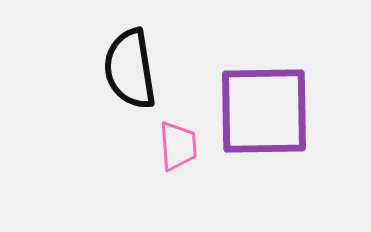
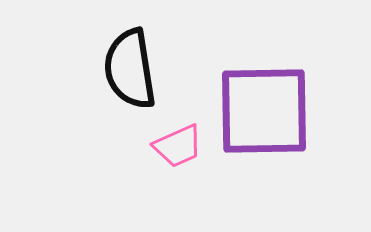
pink trapezoid: rotated 70 degrees clockwise
